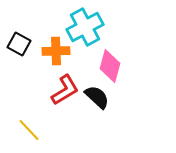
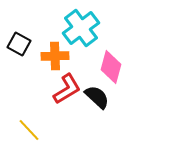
cyan cross: moved 4 px left, 1 px down; rotated 9 degrees counterclockwise
orange cross: moved 1 px left, 5 px down
pink diamond: moved 1 px right, 1 px down
red L-shape: moved 2 px right, 1 px up
